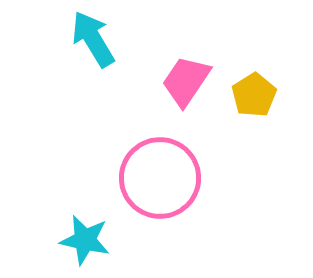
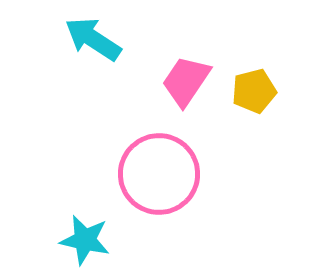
cyan arrow: rotated 26 degrees counterclockwise
yellow pentagon: moved 4 px up; rotated 18 degrees clockwise
pink circle: moved 1 px left, 4 px up
